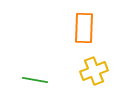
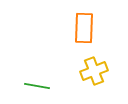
green line: moved 2 px right, 6 px down
